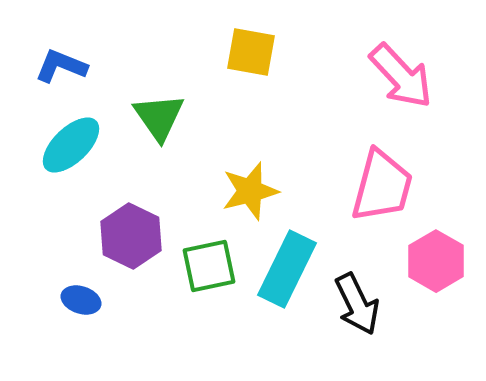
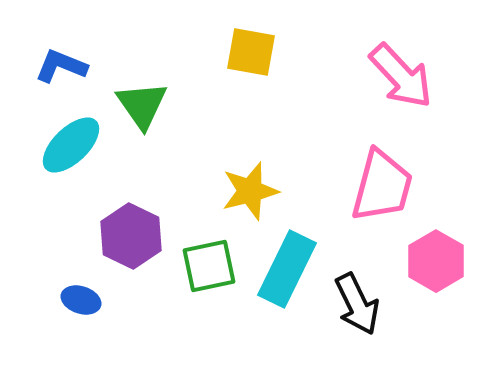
green triangle: moved 17 px left, 12 px up
